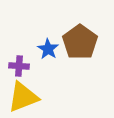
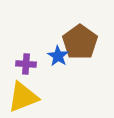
blue star: moved 10 px right, 7 px down
purple cross: moved 7 px right, 2 px up
